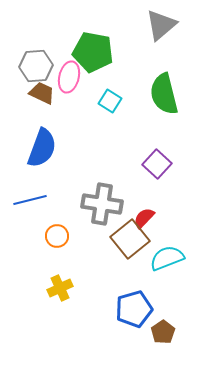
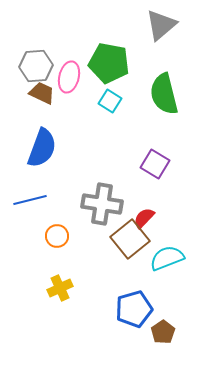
green pentagon: moved 16 px right, 11 px down
purple square: moved 2 px left; rotated 12 degrees counterclockwise
